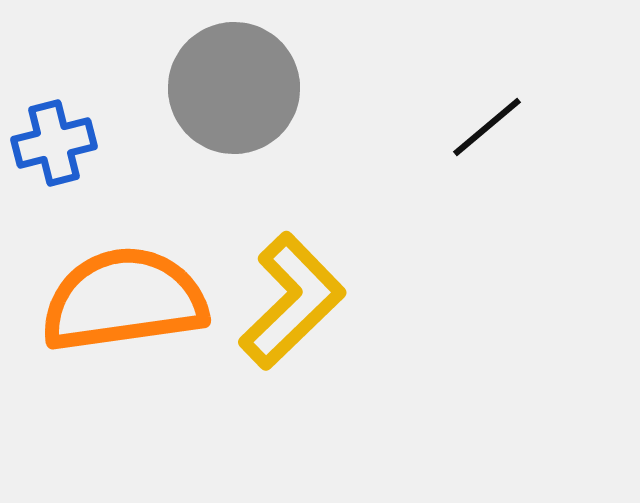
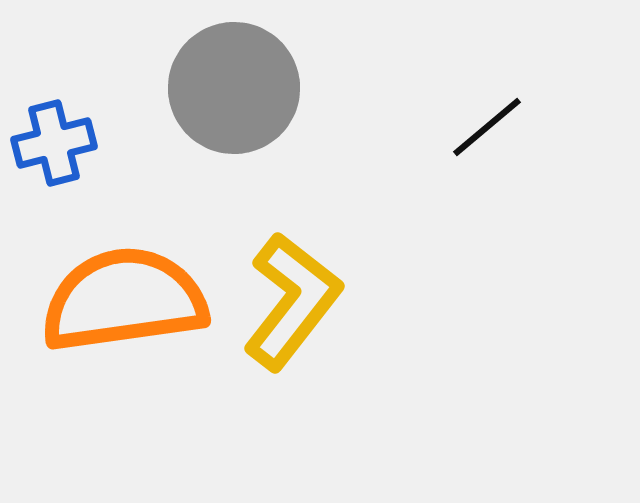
yellow L-shape: rotated 8 degrees counterclockwise
